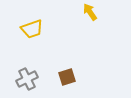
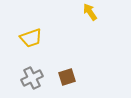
yellow trapezoid: moved 1 px left, 9 px down
gray cross: moved 5 px right, 1 px up
